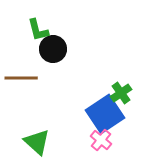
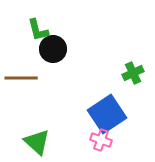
green cross: moved 12 px right, 20 px up; rotated 10 degrees clockwise
blue square: moved 2 px right
pink cross: rotated 20 degrees counterclockwise
